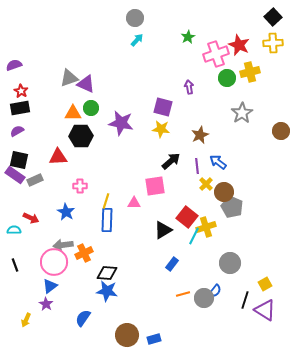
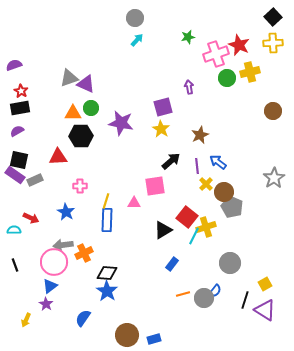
green star at (188, 37): rotated 16 degrees clockwise
purple square at (163, 107): rotated 30 degrees counterclockwise
gray star at (242, 113): moved 32 px right, 65 px down
yellow star at (161, 129): rotated 24 degrees clockwise
brown circle at (281, 131): moved 8 px left, 20 px up
blue star at (107, 291): rotated 25 degrees clockwise
